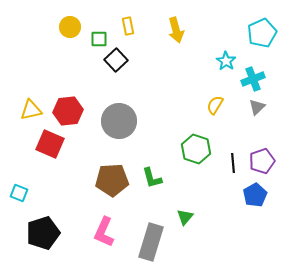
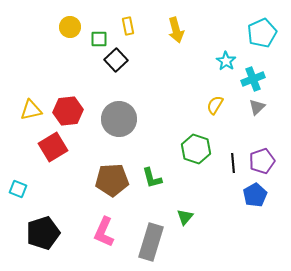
gray circle: moved 2 px up
red square: moved 3 px right, 3 px down; rotated 36 degrees clockwise
cyan square: moved 1 px left, 4 px up
